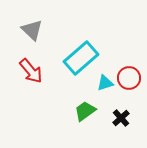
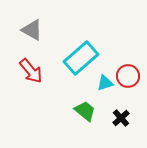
gray triangle: rotated 15 degrees counterclockwise
red circle: moved 1 px left, 2 px up
green trapezoid: rotated 75 degrees clockwise
